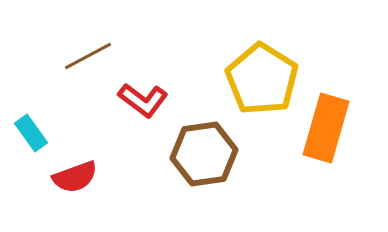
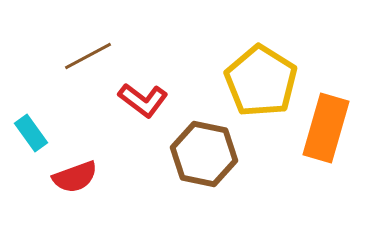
yellow pentagon: moved 1 px left, 2 px down
brown hexagon: rotated 20 degrees clockwise
